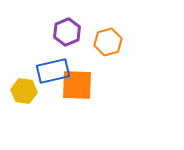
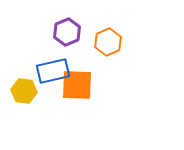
orange hexagon: rotated 8 degrees counterclockwise
